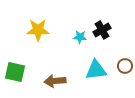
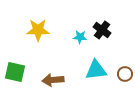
black cross: rotated 24 degrees counterclockwise
brown circle: moved 8 px down
brown arrow: moved 2 px left, 1 px up
